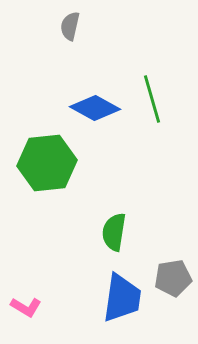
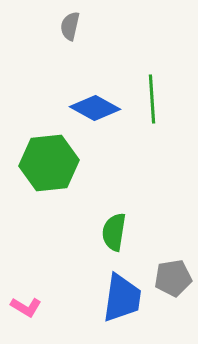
green line: rotated 12 degrees clockwise
green hexagon: moved 2 px right
